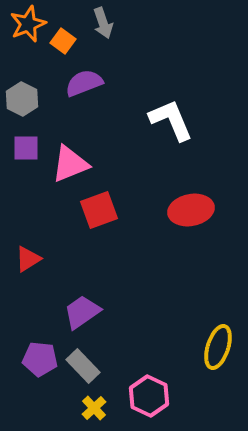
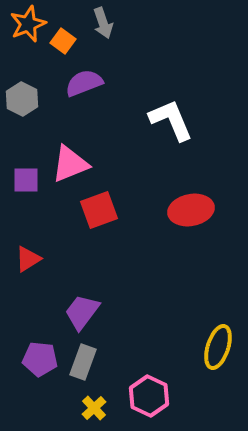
purple square: moved 32 px down
purple trapezoid: rotated 18 degrees counterclockwise
gray rectangle: moved 4 px up; rotated 64 degrees clockwise
